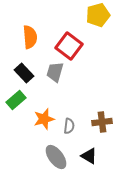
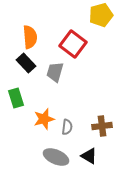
yellow pentagon: moved 3 px right
red square: moved 4 px right, 2 px up
black rectangle: moved 2 px right, 10 px up
green rectangle: moved 2 px up; rotated 66 degrees counterclockwise
brown cross: moved 4 px down
gray semicircle: moved 2 px left, 1 px down
gray ellipse: rotated 30 degrees counterclockwise
